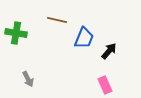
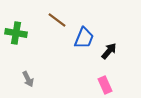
brown line: rotated 24 degrees clockwise
